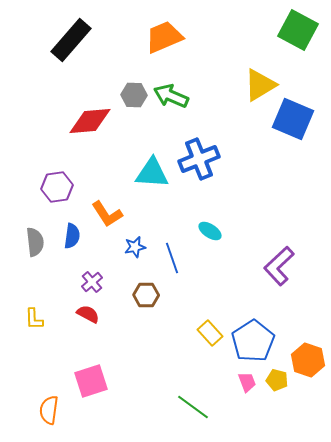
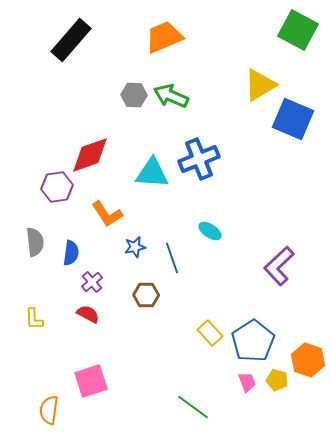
red diamond: moved 34 px down; rotated 15 degrees counterclockwise
blue semicircle: moved 1 px left, 17 px down
